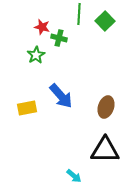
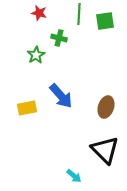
green square: rotated 36 degrees clockwise
red star: moved 3 px left, 14 px up
black triangle: rotated 44 degrees clockwise
